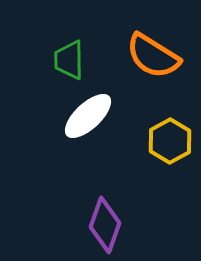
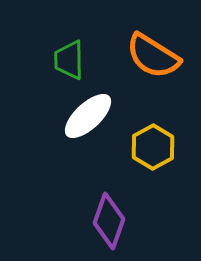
yellow hexagon: moved 17 px left, 6 px down
purple diamond: moved 4 px right, 4 px up
